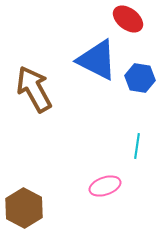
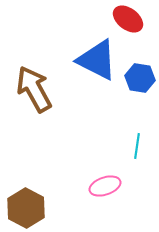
brown hexagon: moved 2 px right
